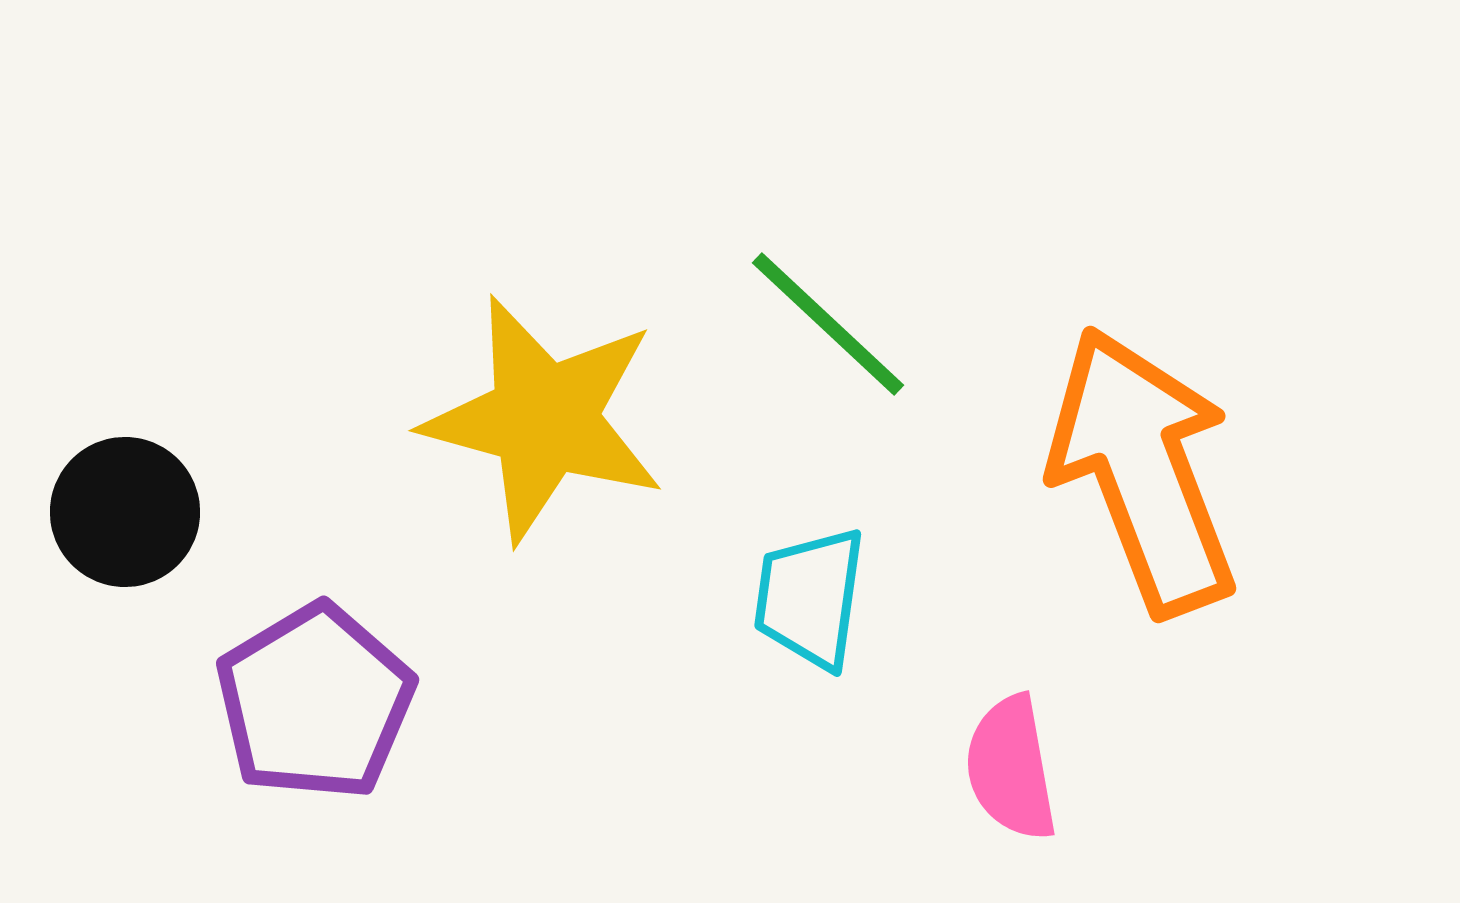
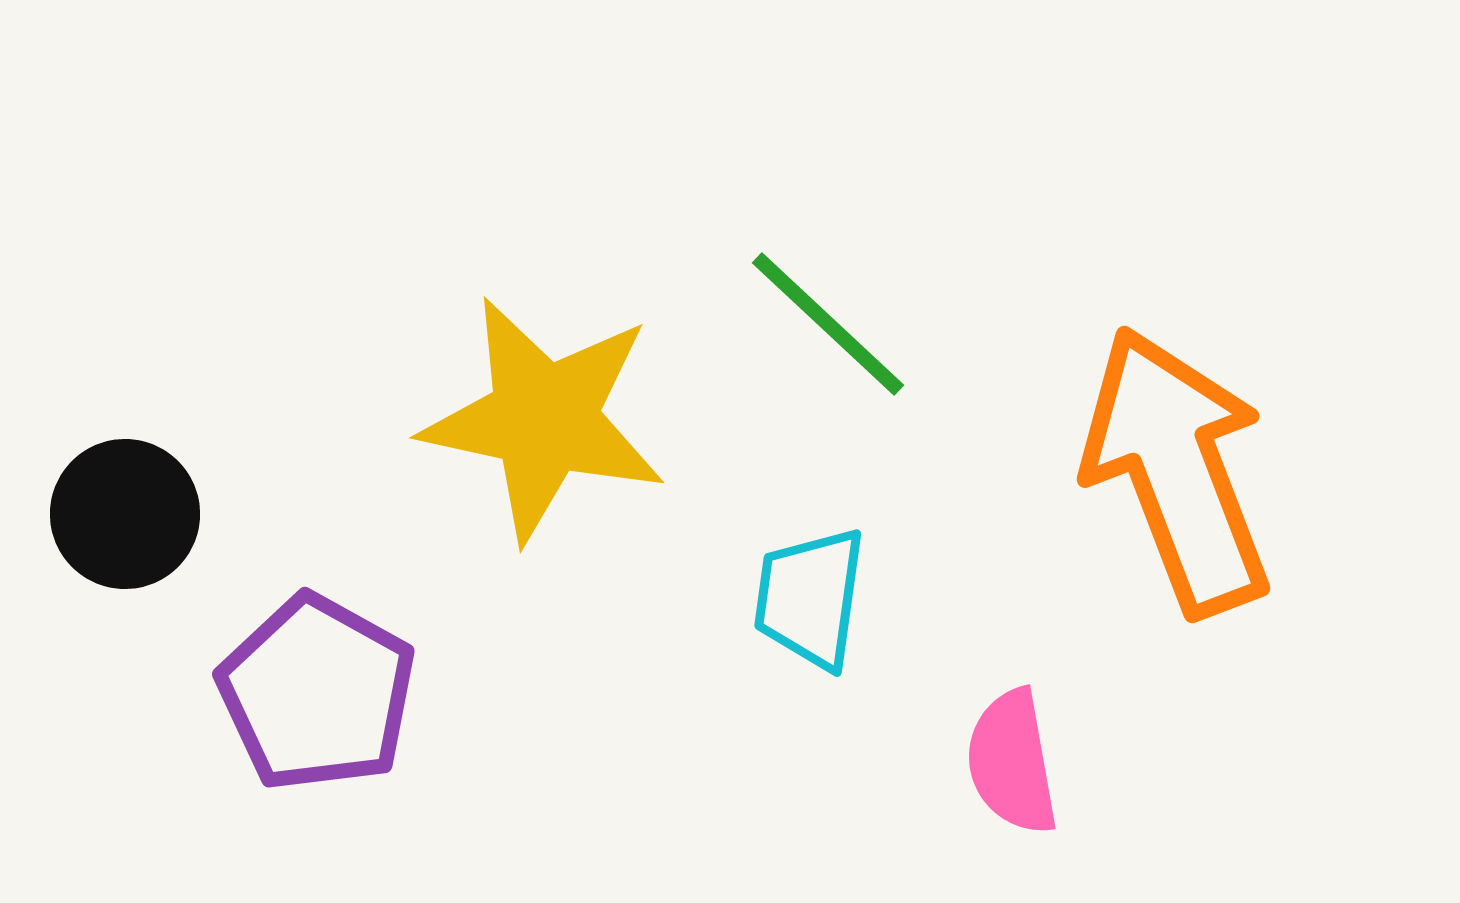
yellow star: rotated 3 degrees counterclockwise
orange arrow: moved 34 px right
black circle: moved 2 px down
purple pentagon: moved 2 px right, 9 px up; rotated 12 degrees counterclockwise
pink semicircle: moved 1 px right, 6 px up
